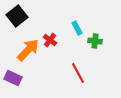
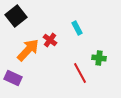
black square: moved 1 px left
green cross: moved 4 px right, 17 px down
red line: moved 2 px right
